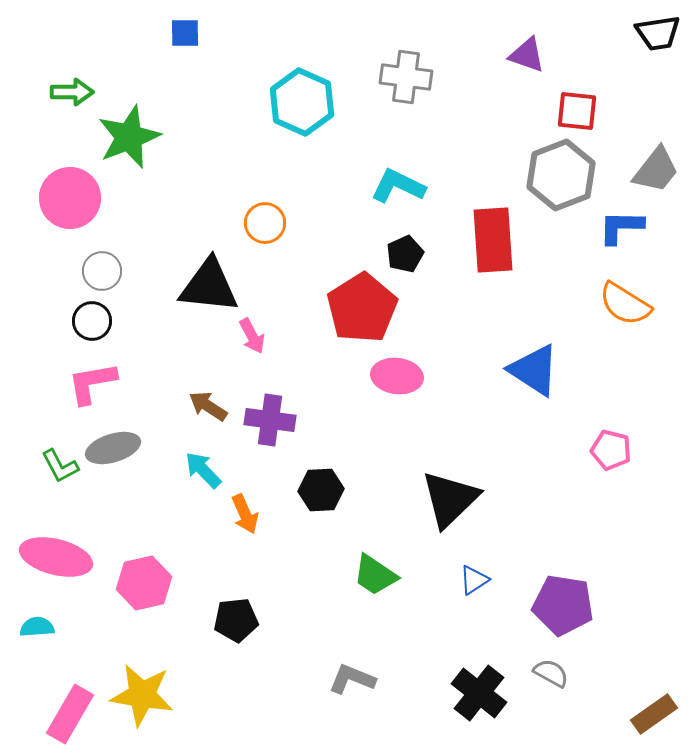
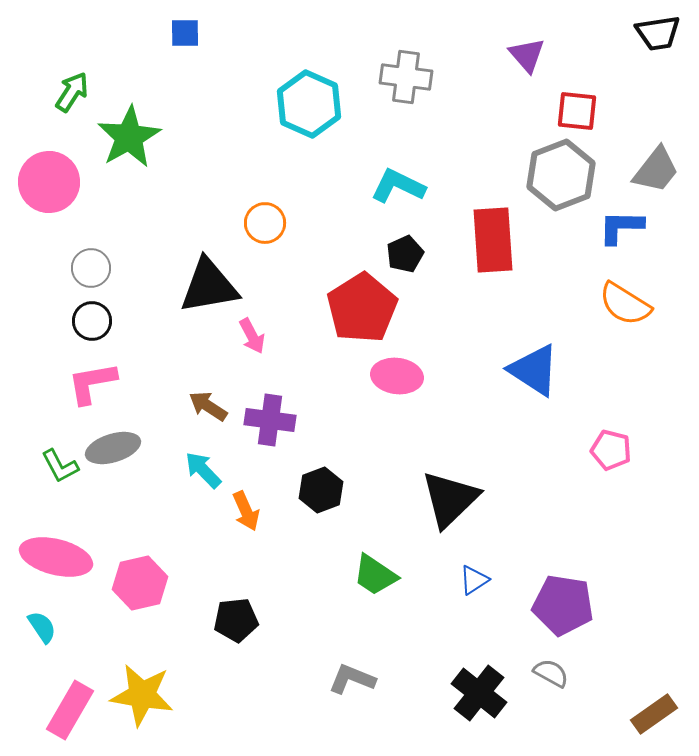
purple triangle at (527, 55): rotated 30 degrees clockwise
green arrow at (72, 92): rotated 57 degrees counterclockwise
cyan hexagon at (302, 102): moved 7 px right, 2 px down
green star at (129, 137): rotated 8 degrees counterclockwise
pink circle at (70, 198): moved 21 px left, 16 px up
gray circle at (102, 271): moved 11 px left, 3 px up
black triangle at (209, 286): rotated 16 degrees counterclockwise
black hexagon at (321, 490): rotated 18 degrees counterclockwise
orange arrow at (245, 514): moved 1 px right, 3 px up
pink hexagon at (144, 583): moved 4 px left
cyan semicircle at (37, 627): moved 5 px right; rotated 60 degrees clockwise
pink rectangle at (70, 714): moved 4 px up
